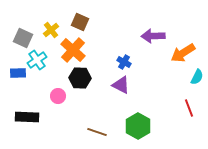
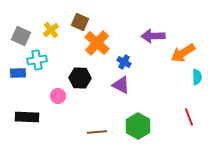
gray square: moved 2 px left, 2 px up
orange cross: moved 24 px right, 7 px up
cyan cross: rotated 24 degrees clockwise
cyan semicircle: rotated 28 degrees counterclockwise
red line: moved 9 px down
brown line: rotated 24 degrees counterclockwise
